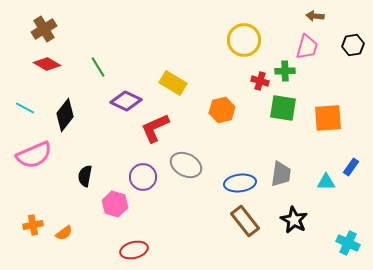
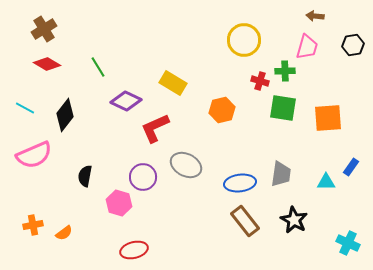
pink hexagon: moved 4 px right, 1 px up
